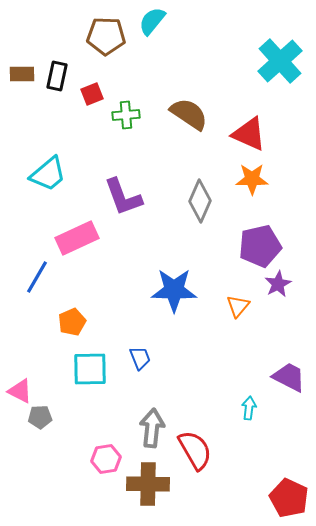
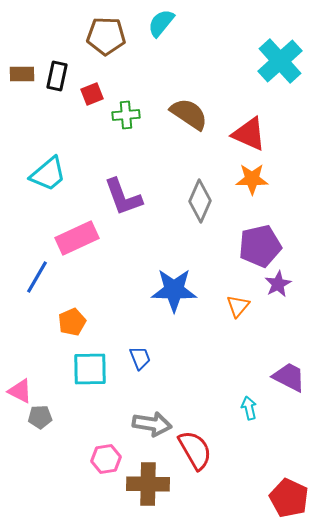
cyan semicircle: moved 9 px right, 2 px down
cyan arrow: rotated 20 degrees counterclockwise
gray arrow: moved 4 px up; rotated 93 degrees clockwise
